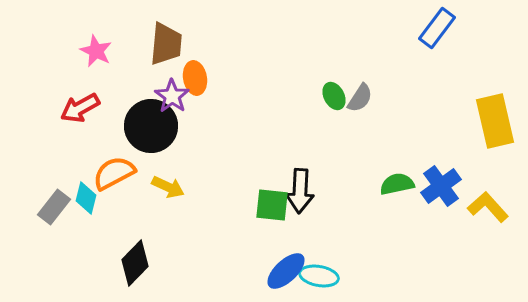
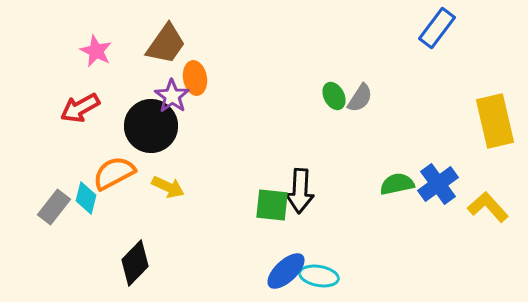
brown trapezoid: rotated 30 degrees clockwise
blue cross: moved 3 px left, 2 px up
